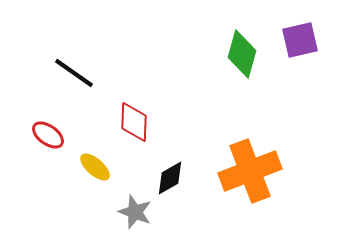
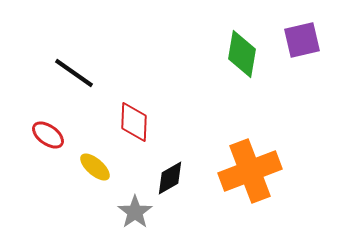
purple square: moved 2 px right
green diamond: rotated 6 degrees counterclockwise
gray star: rotated 16 degrees clockwise
